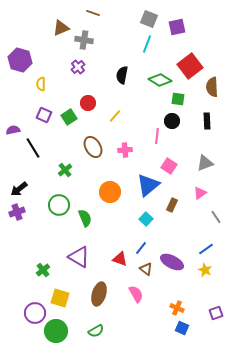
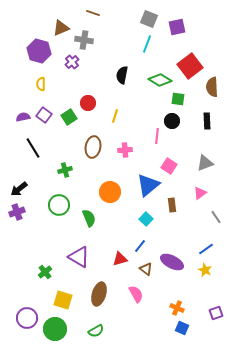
purple hexagon at (20, 60): moved 19 px right, 9 px up
purple cross at (78, 67): moved 6 px left, 5 px up
purple square at (44, 115): rotated 14 degrees clockwise
yellow line at (115, 116): rotated 24 degrees counterclockwise
purple semicircle at (13, 130): moved 10 px right, 13 px up
brown ellipse at (93, 147): rotated 40 degrees clockwise
green cross at (65, 170): rotated 24 degrees clockwise
brown rectangle at (172, 205): rotated 32 degrees counterclockwise
green semicircle at (85, 218): moved 4 px right
blue line at (141, 248): moved 1 px left, 2 px up
red triangle at (120, 259): rotated 35 degrees counterclockwise
green cross at (43, 270): moved 2 px right, 2 px down
yellow square at (60, 298): moved 3 px right, 2 px down
purple circle at (35, 313): moved 8 px left, 5 px down
green circle at (56, 331): moved 1 px left, 2 px up
